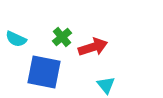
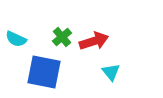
red arrow: moved 1 px right, 6 px up
cyan triangle: moved 5 px right, 13 px up
